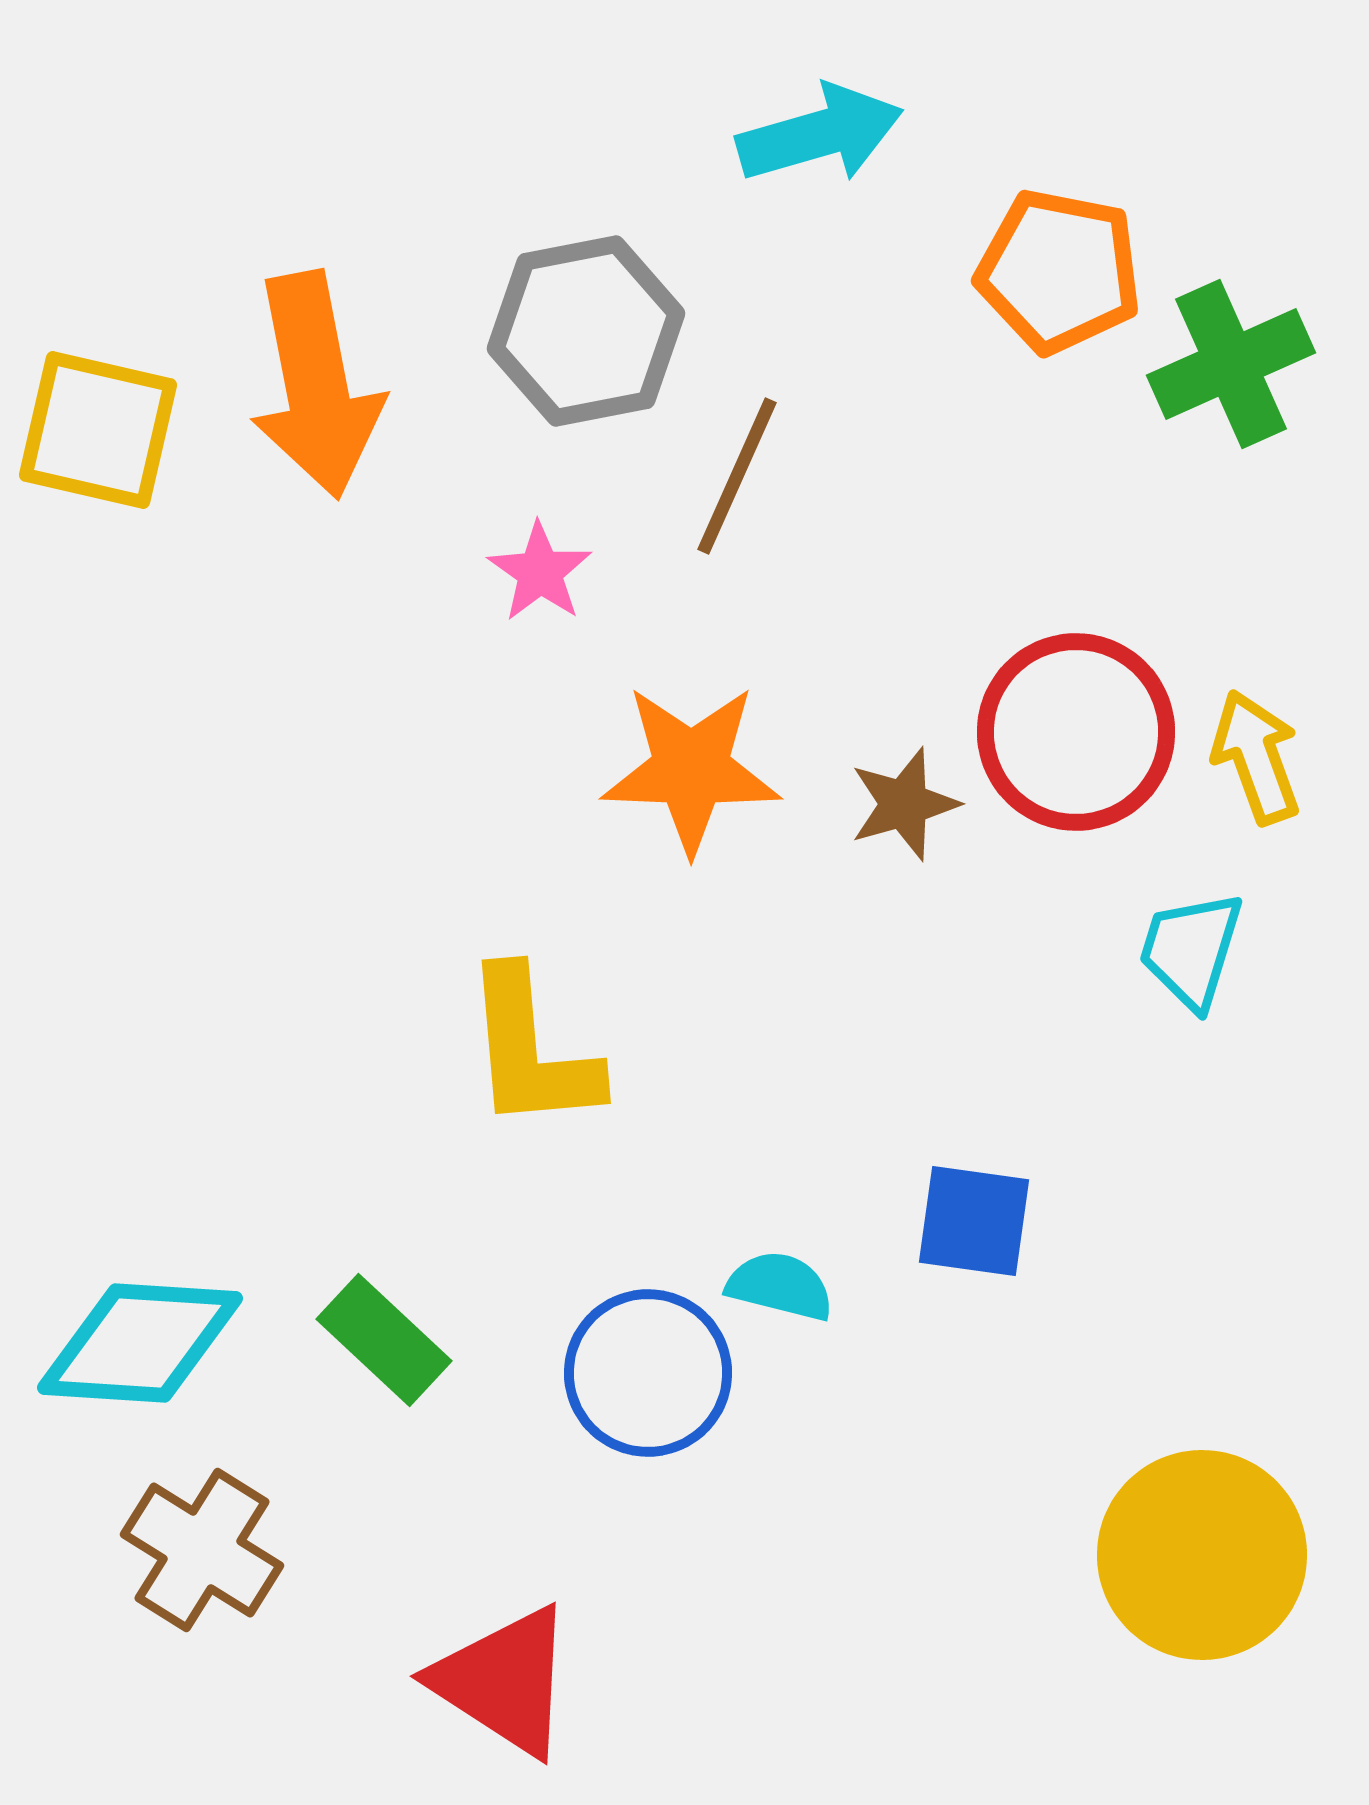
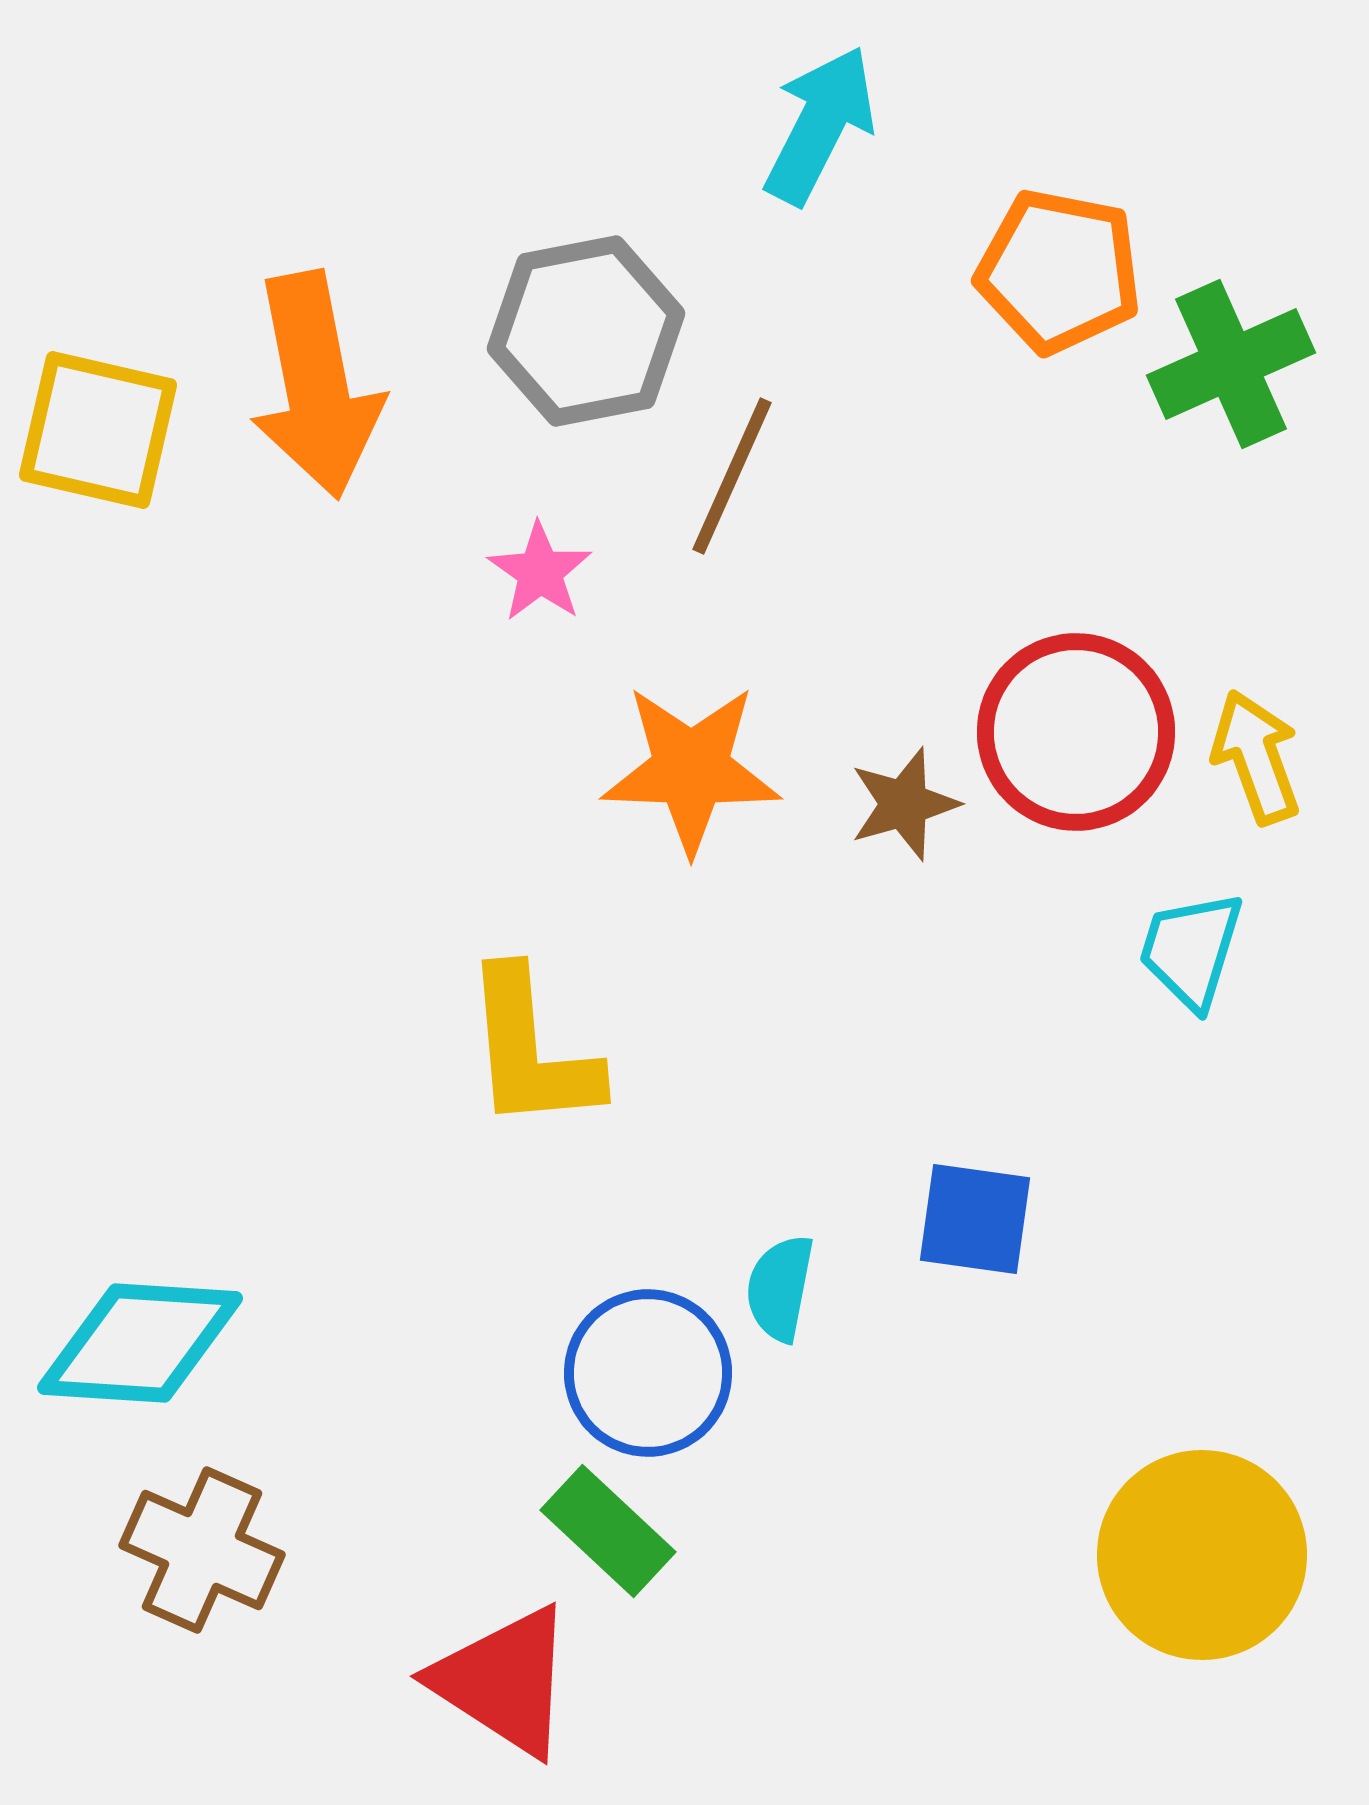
cyan arrow: moved 9 px up; rotated 47 degrees counterclockwise
brown line: moved 5 px left
blue square: moved 1 px right, 2 px up
cyan semicircle: moved 2 px down; rotated 93 degrees counterclockwise
green rectangle: moved 224 px right, 191 px down
brown cross: rotated 8 degrees counterclockwise
